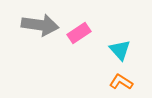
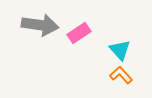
orange L-shape: moved 7 px up; rotated 15 degrees clockwise
